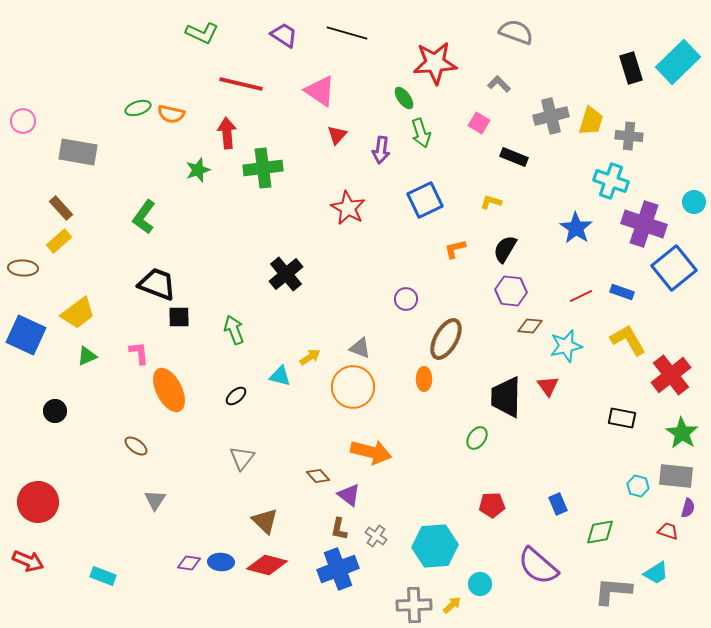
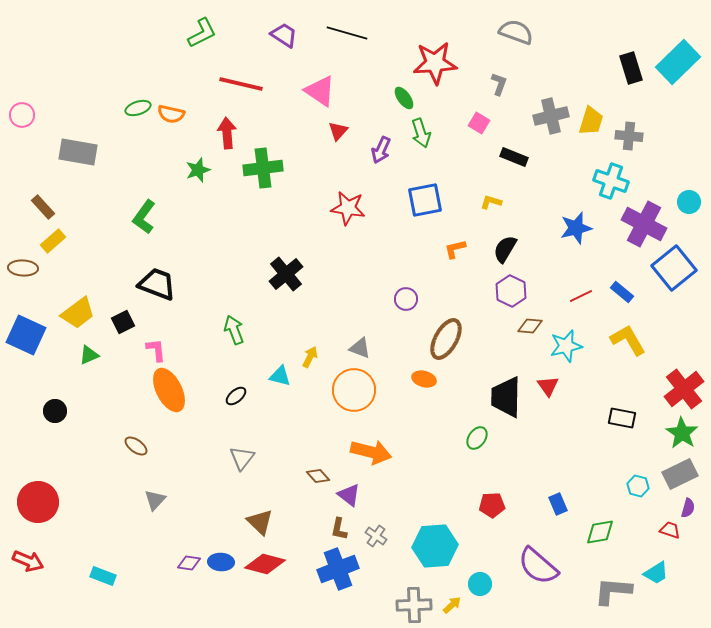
green L-shape at (202, 33): rotated 52 degrees counterclockwise
gray L-shape at (499, 84): rotated 65 degrees clockwise
pink circle at (23, 121): moved 1 px left, 6 px up
red triangle at (337, 135): moved 1 px right, 4 px up
purple arrow at (381, 150): rotated 16 degrees clockwise
blue square at (425, 200): rotated 15 degrees clockwise
cyan circle at (694, 202): moved 5 px left
brown rectangle at (61, 208): moved 18 px left, 1 px up
red star at (348, 208): rotated 20 degrees counterclockwise
purple cross at (644, 224): rotated 9 degrees clockwise
blue star at (576, 228): rotated 24 degrees clockwise
yellow rectangle at (59, 241): moved 6 px left
purple hexagon at (511, 291): rotated 20 degrees clockwise
blue rectangle at (622, 292): rotated 20 degrees clockwise
black square at (179, 317): moved 56 px left, 5 px down; rotated 25 degrees counterclockwise
pink L-shape at (139, 353): moved 17 px right, 3 px up
green triangle at (87, 356): moved 2 px right, 1 px up
yellow arrow at (310, 357): rotated 30 degrees counterclockwise
red cross at (671, 375): moved 13 px right, 14 px down
orange ellipse at (424, 379): rotated 75 degrees counterclockwise
orange circle at (353, 387): moved 1 px right, 3 px down
gray rectangle at (676, 476): moved 4 px right, 2 px up; rotated 32 degrees counterclockwise
gray triangle at (155, 500): rotated 10 degrees clockwise
brown triangle at (265, 521): moved 5 px left, 1 px down
red trapezoid at (668, 531): moved 2 px right, 1 px up
red diamond at (267, 565): moved 2 px left, 1 px up
